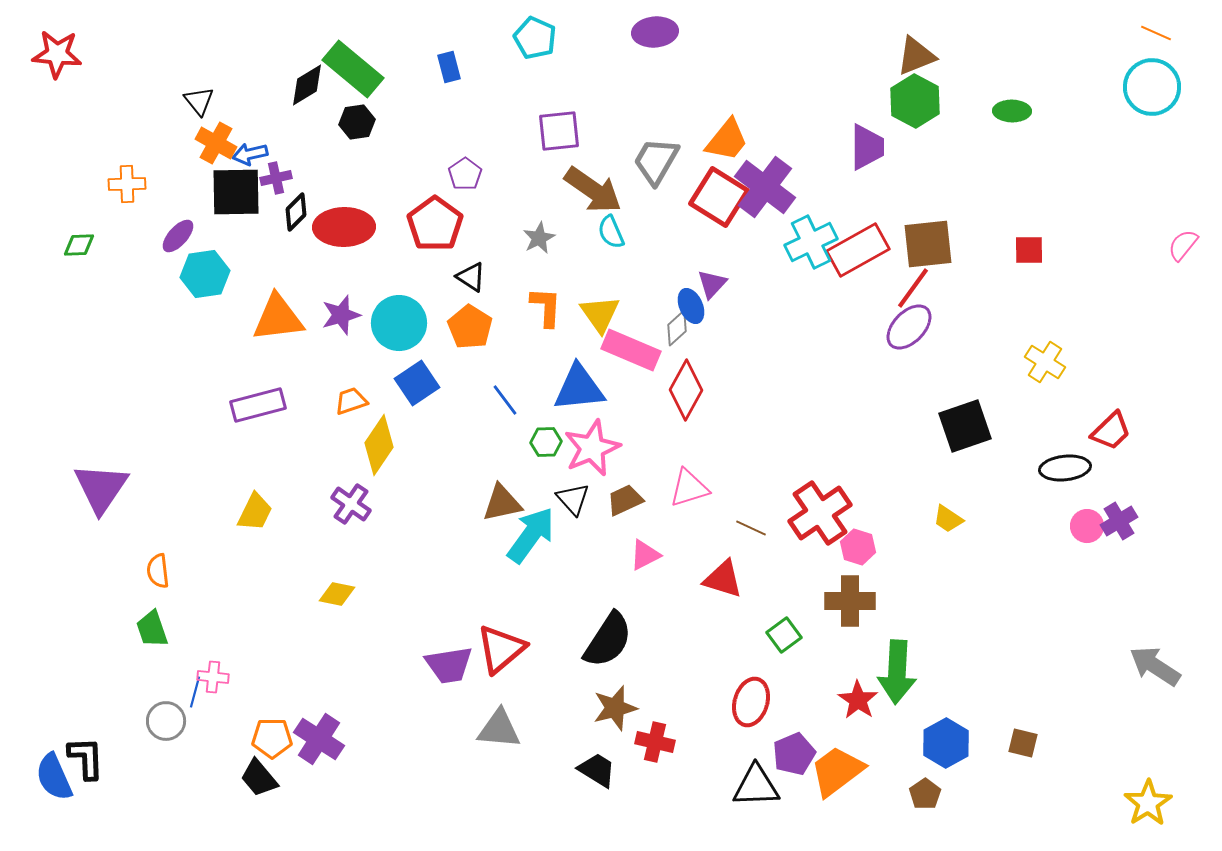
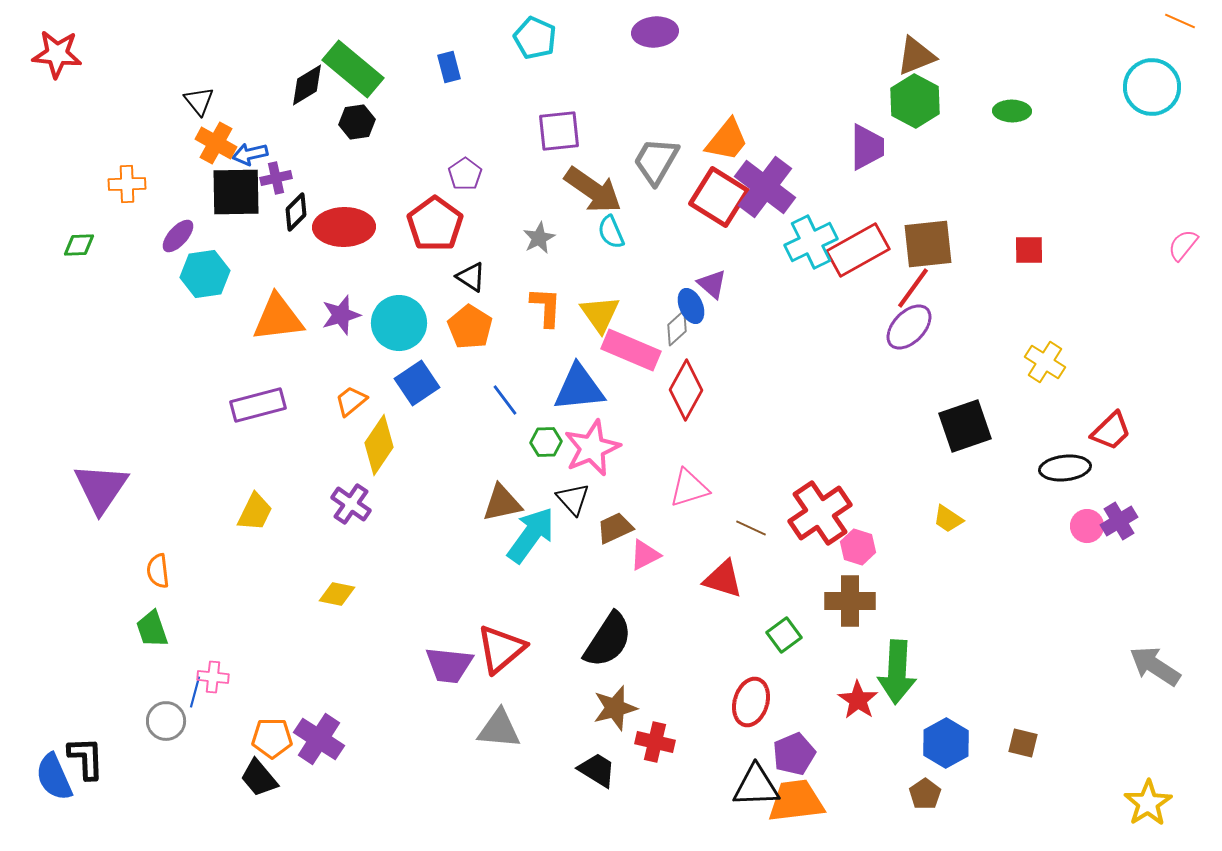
orange line at (1156, 33): moved 24 px right, 12 px up
purple triangle at (712, 284): rotated 32 degrees counterclockwise
orange trapezoid at (351, 401): rotated 20 degrees counterclockwise
brown trapezoid at (625, 500): moved 10 px left, 28 px down
purple trapezoid at (449, 665): rotated 15 degrees clockwise
orange trapezoid at (837, 771): moved 41 px left, 30 px down; rotated 30 degrees clockwise
